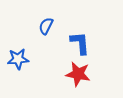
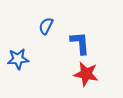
red star: moved 8 px right
